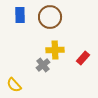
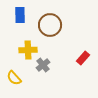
brown circle: moved 8 px down
yellow cross: moved 27 px left
yellow semicircle: moved 7 px up
